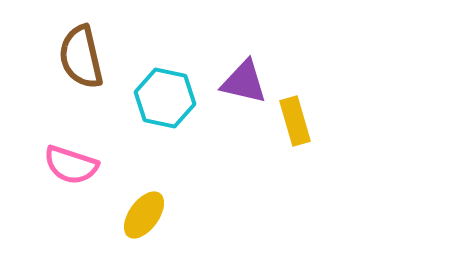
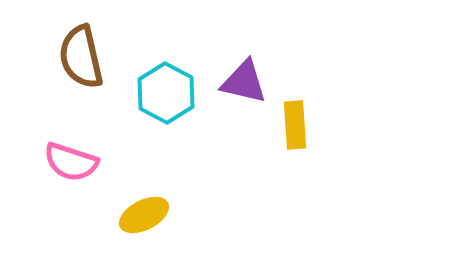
cyan hexagon: moved 1 px right, 5 px up; rotated 16 degrees clockwise
yellow rectangle: moved 4 px down; rotated 12 degrees clockwise
pink semicircle: moved 3 px up
yellow ellipse: rotated 27 degrees clockwise
